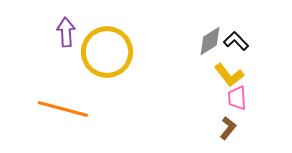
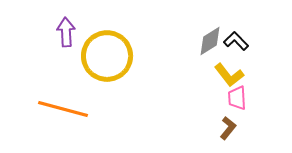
yellow circle: moved 4 px down
